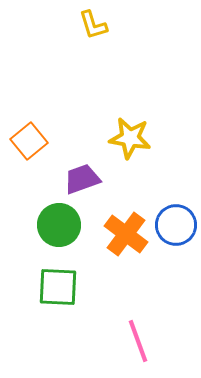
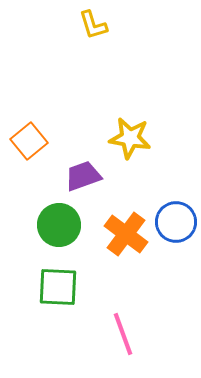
purple trapezoid: moved 1 px right, 3 px up
blue circle: moved 3 px up
pink line: moved 15 px left, 7 px up
